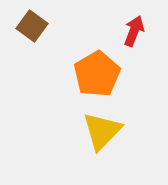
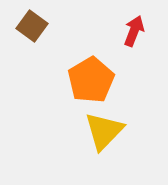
orange pentagon: moved 6 px left, 6 px down
yellow triangle: moved 2 px right
